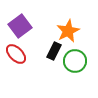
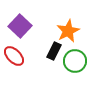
purple square: rotated 10 degrees counterclockwise
red ellipse: moved 2 px left, 2 px down
